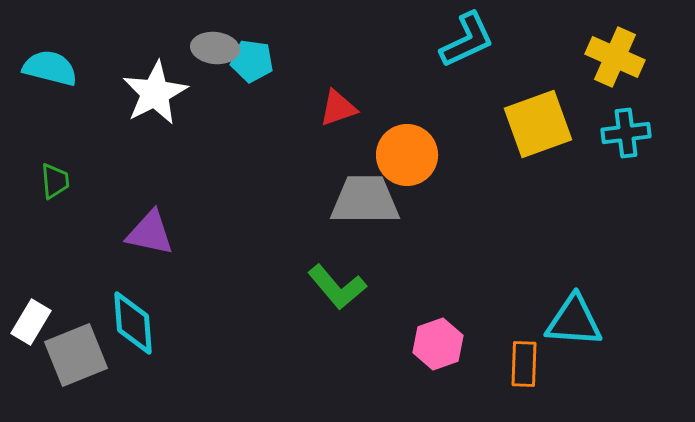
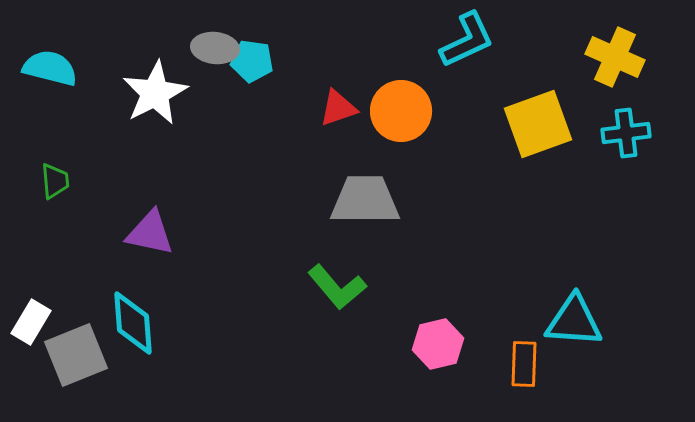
orange circle: moved 6 px left, 44 px up
pink hexagon: rotated 6 degrees clockwise
